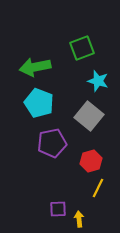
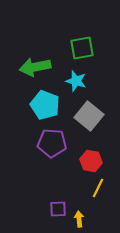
green square: rotated 10 degrees clockwise
cyan star: moved 22 px left
cyan pentagon: moved 6 px right, 2 px down
purple pentagon: rotated 16 degrees clockwise
red hexagon: rotated 25 degrees clockwise
